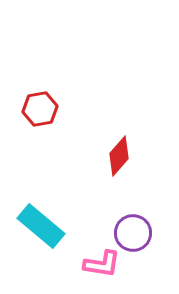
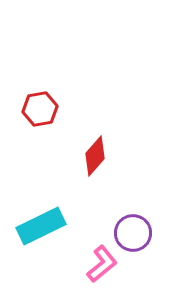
red diamond: moved 24 px left
cyan rectangle: rotated 66 degrees counterclockwise
pink L-shape: rotated 48 degrees counterclockwise
